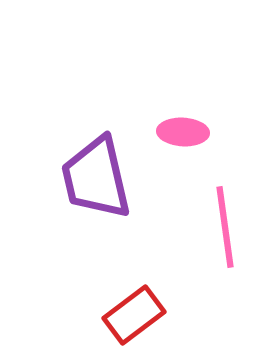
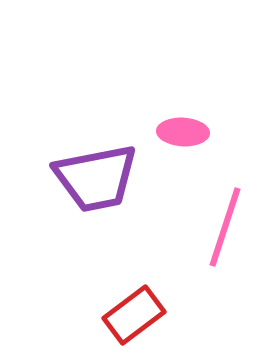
purple trapezoid: rotated 88 degrees counterclockwise
pink line: rotated 26 degrees clockwise
